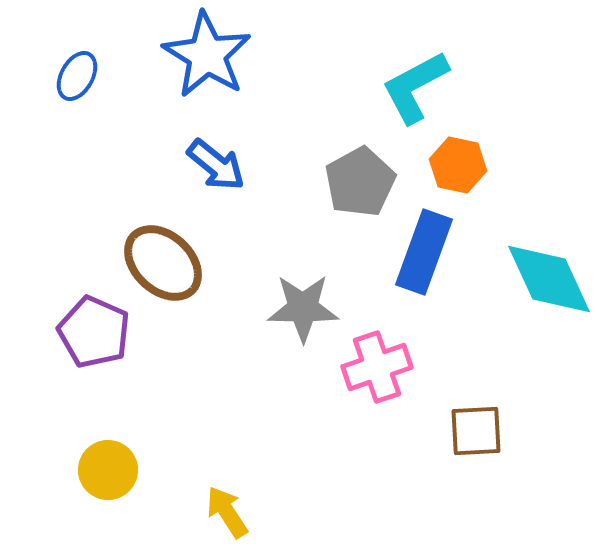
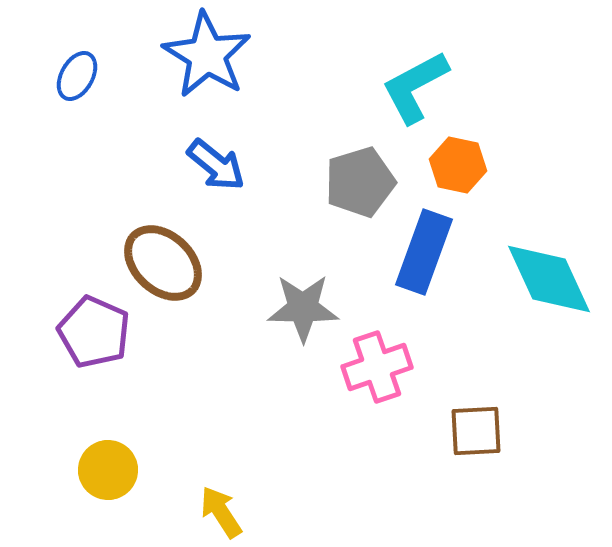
gray pentagon: rotated 12 degrees clockwise
yellow arrow: moved 6 px left
